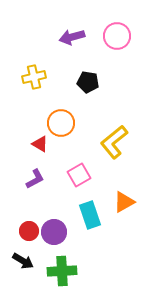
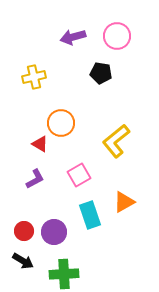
purple arrow: moved 1 px right
black pentagon: moved 13 px right, 9 px up
yellow L-shape: moved 2 px right, 1 px up
red circle: moved 5 px left
green cross: moved 2 px right, 3 px down
